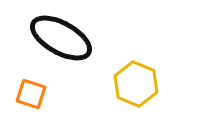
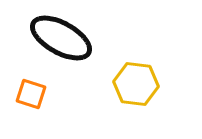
yellow hexagon: rotated 15 degrees counterclockwise
